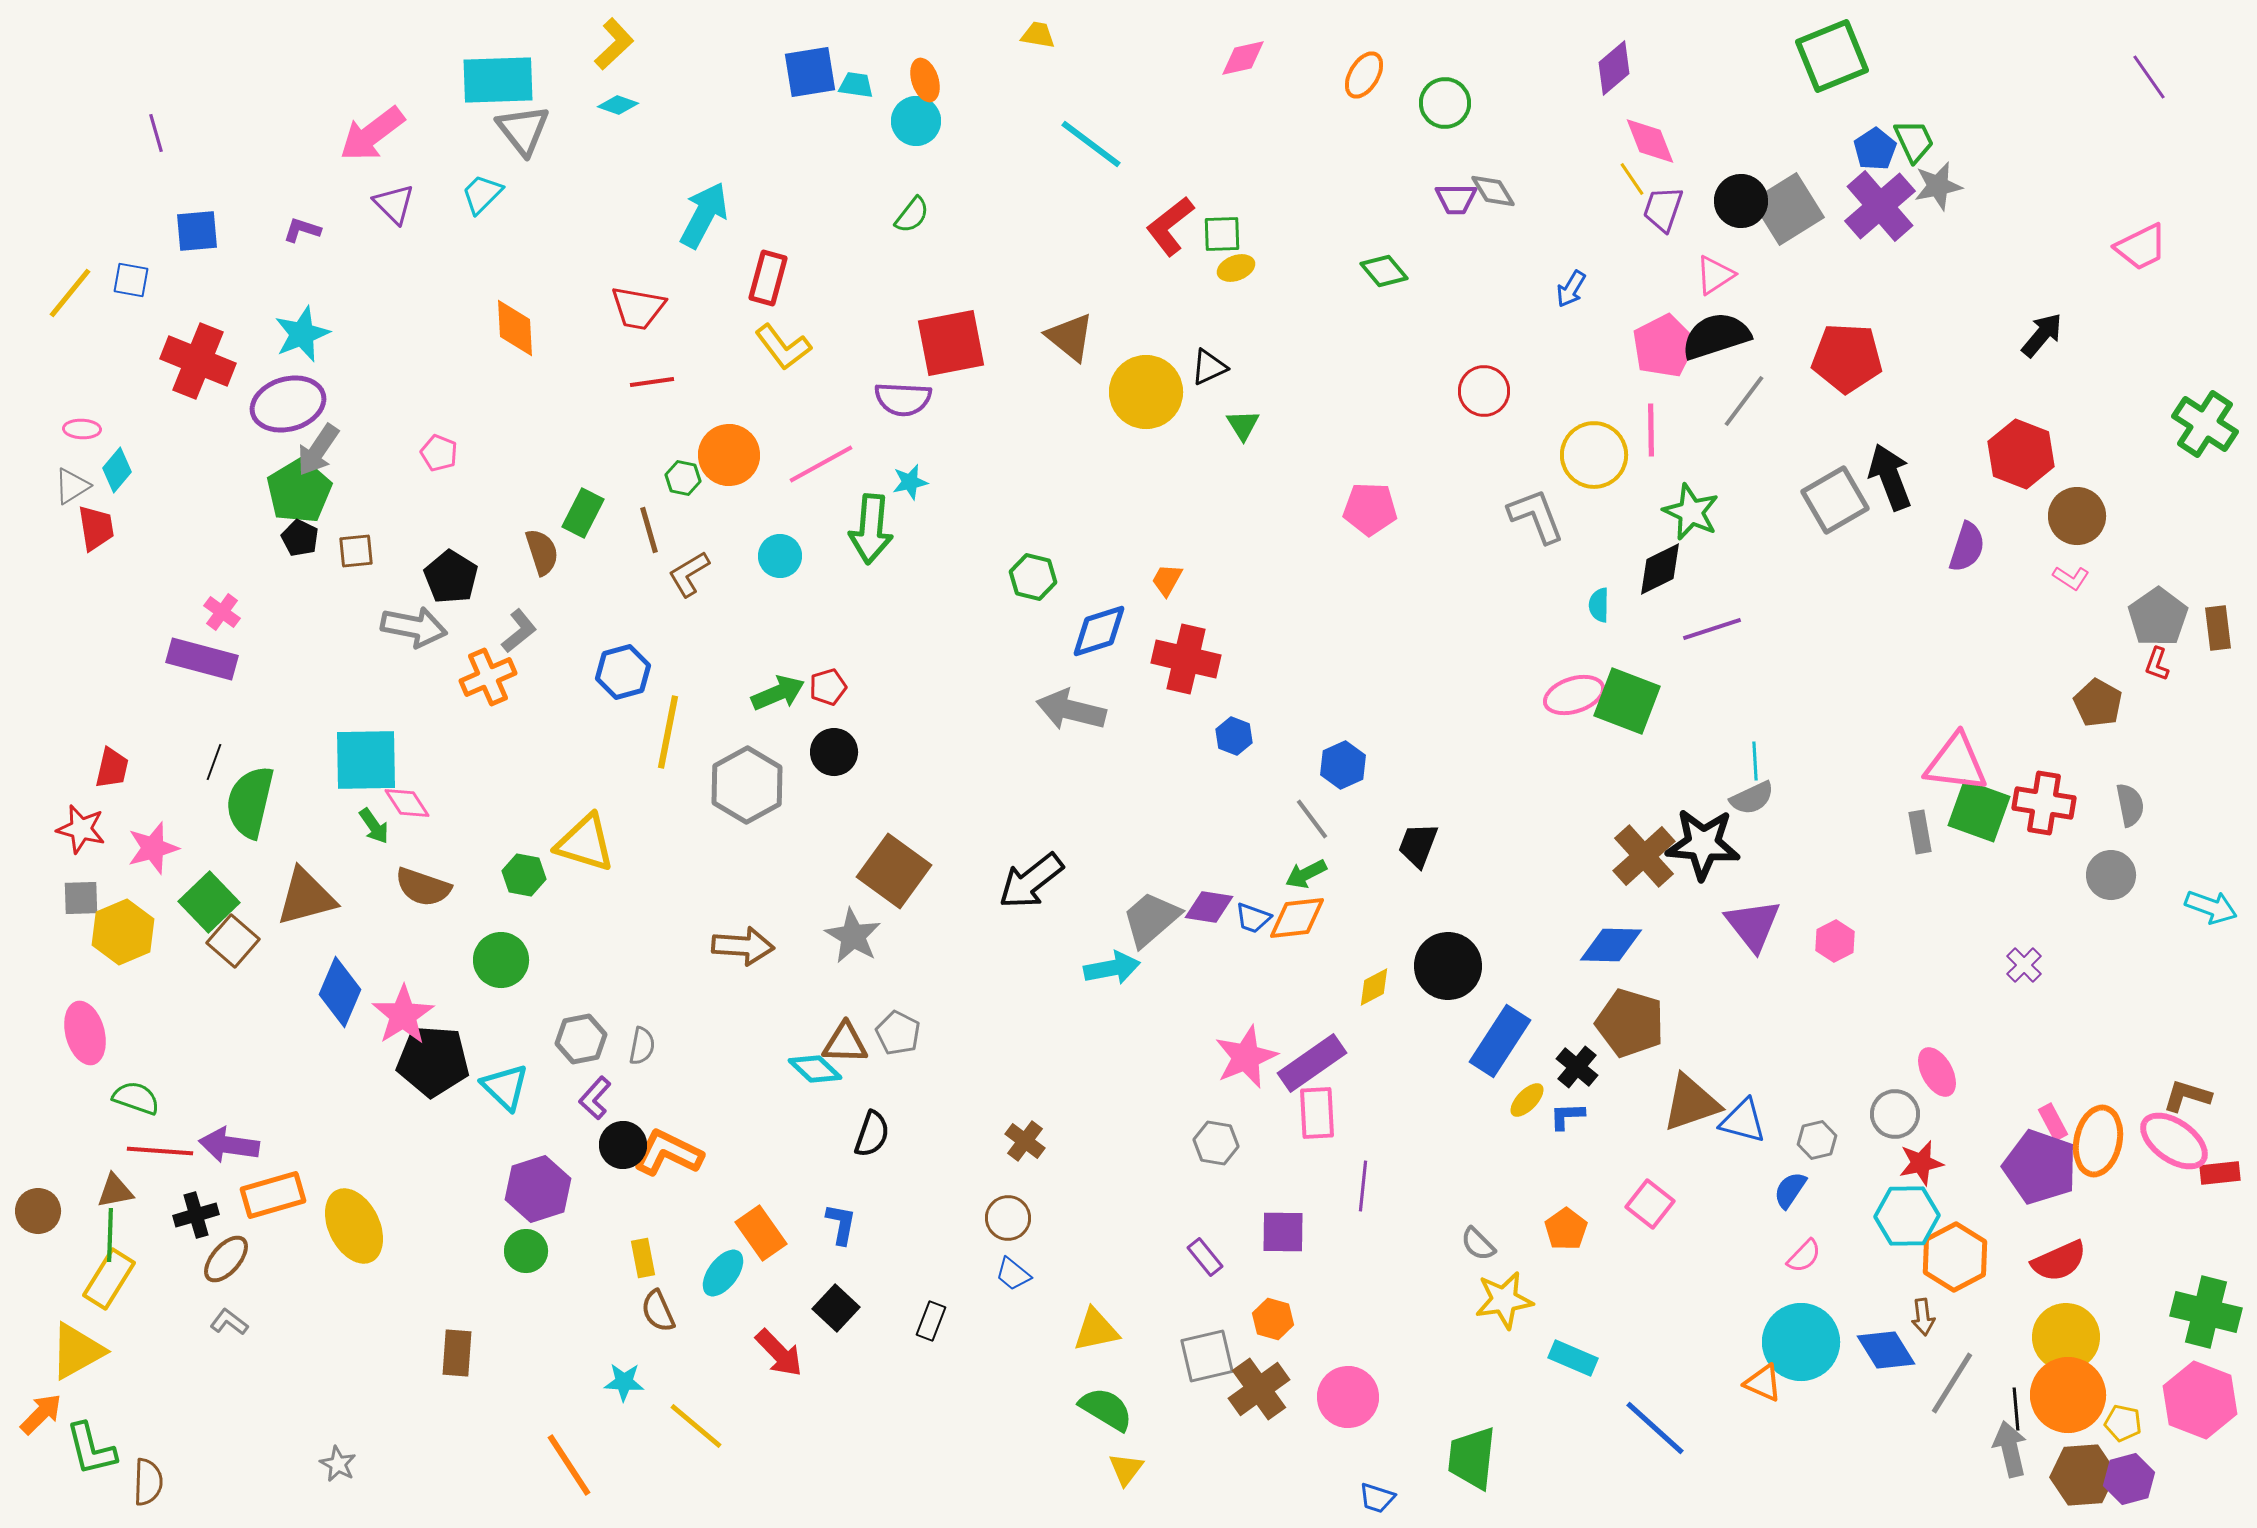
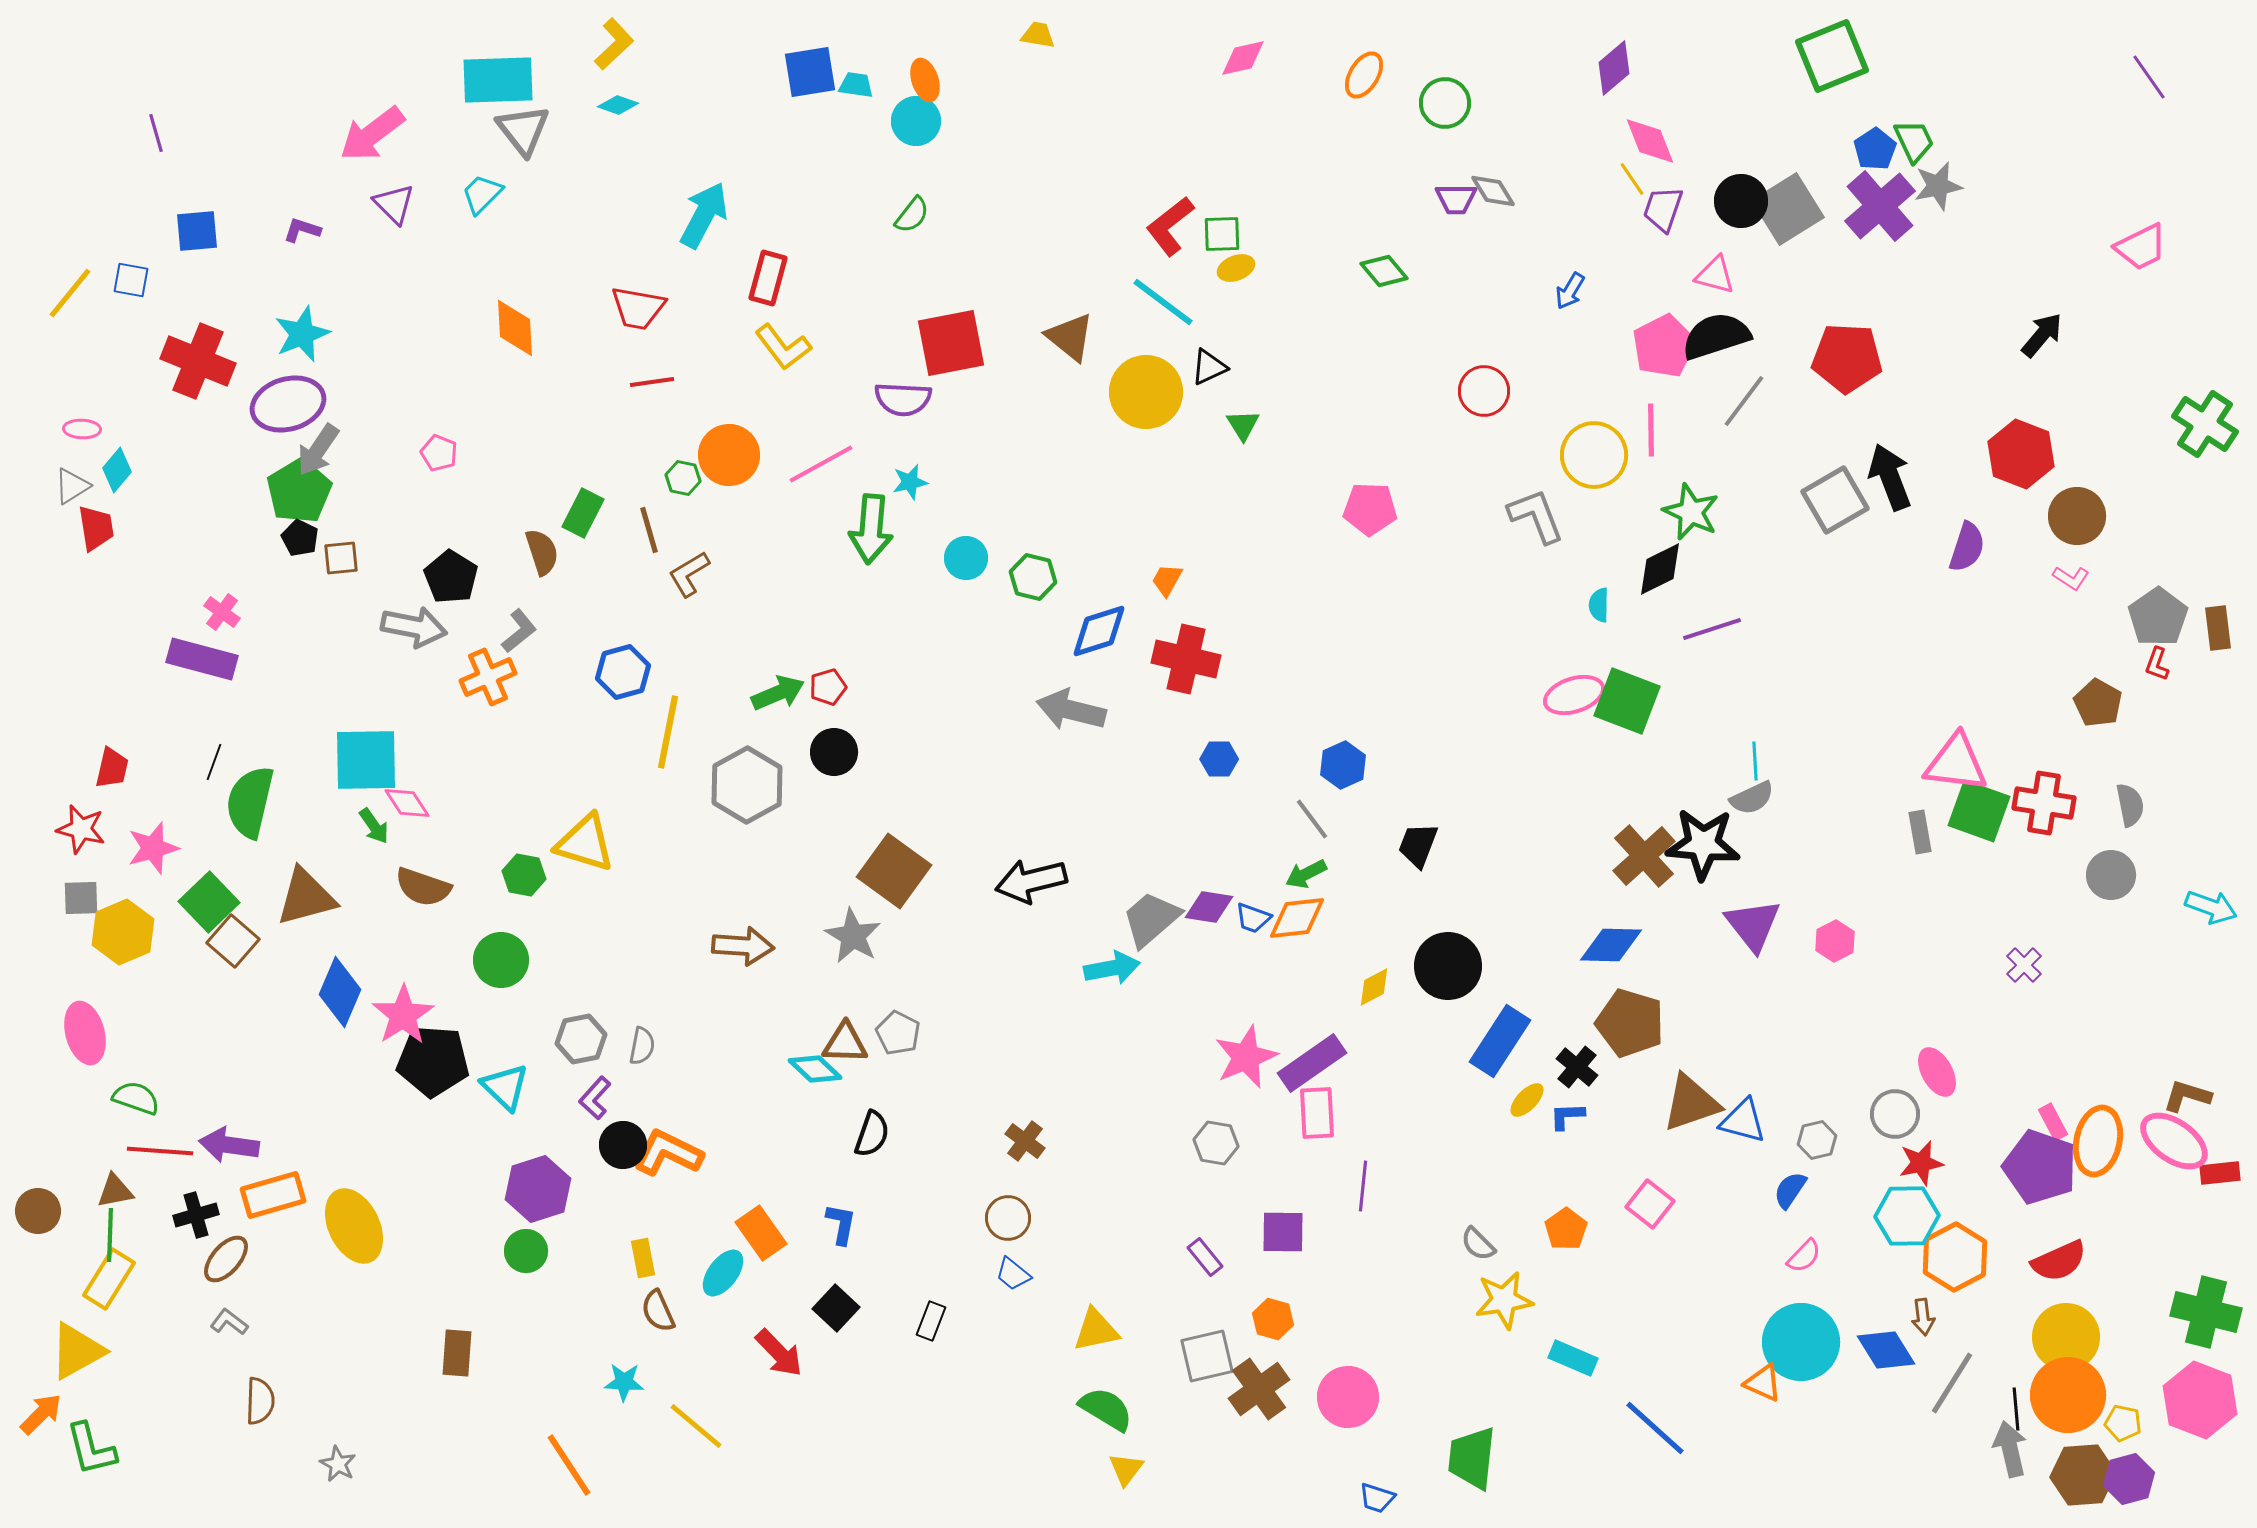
cyan line at (1091, 144): moved 72 px right, 158 px down
pink triangle at (1715, 275): rotated 48 degrees clockwise
blue arrow at (1571, 289): moved 1 px left, 2 px down
brown square at (356, 551): moved 15 px left, 7 px down
cyan circle at (780, 556): moved 186 px right, 2 px down
blue hexagon at (1234, 736): moved 15 px left, 23 px down; rotated 21 degrees counterclockwise
black arrow at (1031, 881): rotated 24 degrees clockwise
brown semicircle at (148, 1482): moved 112 px right, 81 px up
